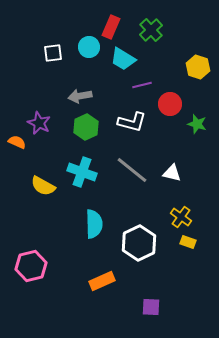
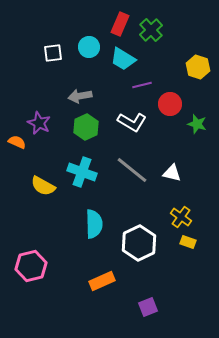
red rectangle: moved 9 px right, 3 px up
white L-shape: rotated 16 degrees clockwise
purple square: moved 3 px left; rotated 24 degrees counterclockwise
